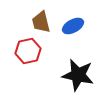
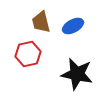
red hexagon: moved 3 px down
black star: moved 1 px left, 1 px up
